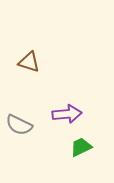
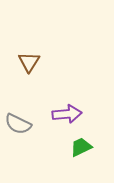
brown triangle: rotated 45 degrees clockwise
gray semicircle: moved 1 px left, 1 px up
